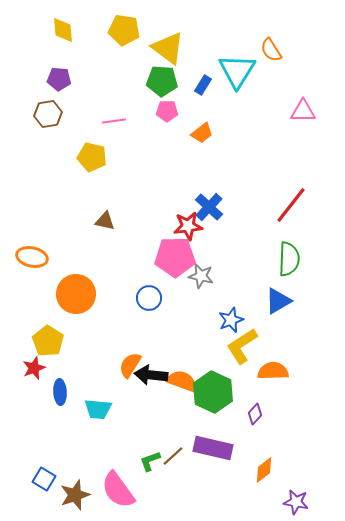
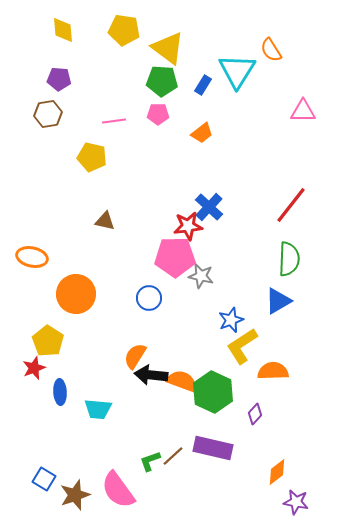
pink pentagon at (167, 111): moved 9 px left, 3 px down
orange semicircle at (130, 365): moved 5 px right, 9 px up
orange diamond at (264, 470): moved 13 px right, 2 px down
